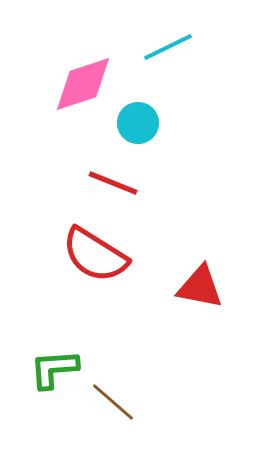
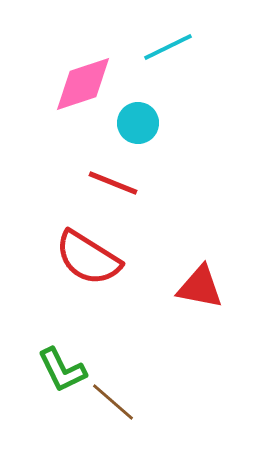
red semicircle: moved 7 px left, 3 px down
green L-shape: moved 8 px right, 1 px down; rotated 112 degrees counterclockwise
